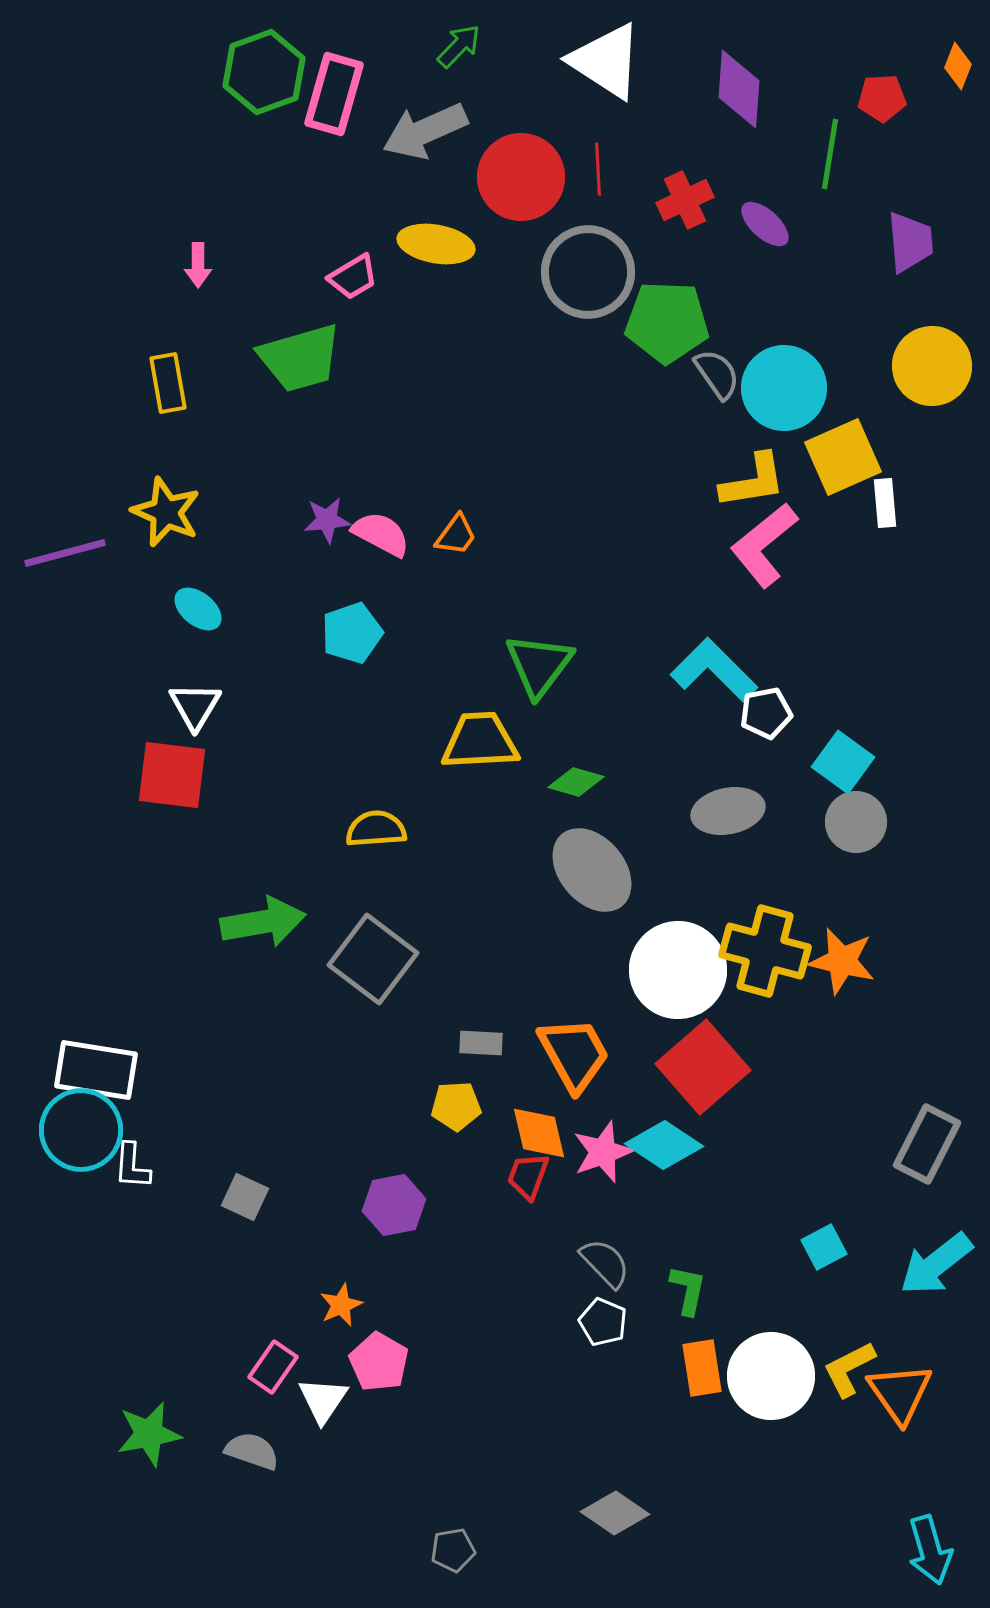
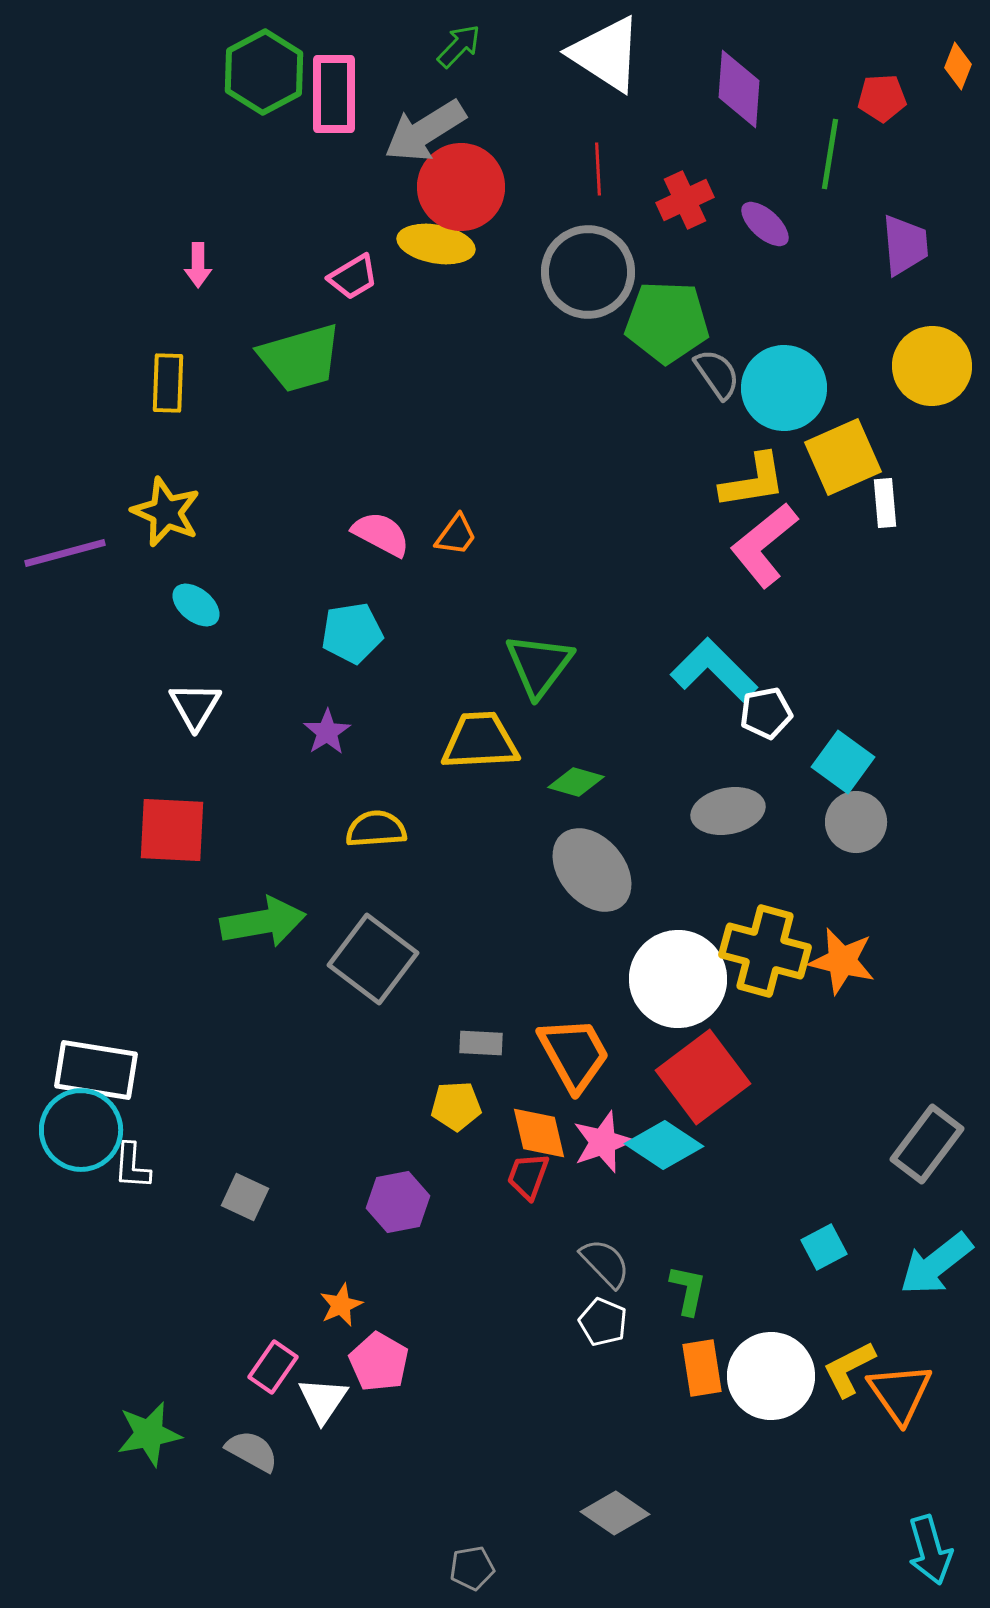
white triangle at (606, 61): moved 7 px up
green hexagon at (264, 72): rotated 8 degrees counterclockwise
pink rectangle at (334, 94): rotated 16 degrees counterclockwise
gray arrow at (425, 131): rotated 8 degrees counterclockwise
red circle at (521, 177): moved 60 px left, 10 px down
purple trapezoid at (910, 242): moved 5 px left, 3 px down
yellow rectangle at (168, 383): rotated 12 degrees clockwise
purple star at (327, 520): moved 212 px down; rotated 27 degrees counterclockwise
cyan ellipse at (198, 609): moved 2 px left, 4 px up
cyan pentagon at (352, 633): rotated 10 degrees clockwise
red square at (172, 775): moved 55 px down; rotated 4 degrees counterclockwise
white circle at (678, 970): moved 9 px down
red square at (703, 1067): moved 10 px down; rotated 4 degrees clockwise
gray rectangle at (927, 1144): rotated 10 degrees clockwise
pink star at (603, 1152): moved 10 px up
purple hexagon at (394, 1205): moved 4 px right, 3 px up
gray semicircle at (252, 1451): rotated 10 degrees clockwise
gray pentagon at (453, 1550): moved 19 px right, 18 px down
